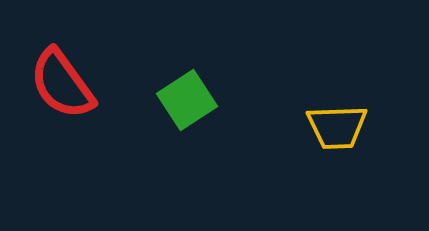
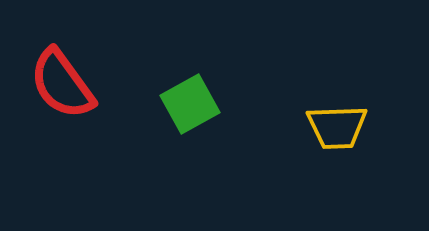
green square: moved 3 px right, 4 px down; rotated 4 degrees clockwise
